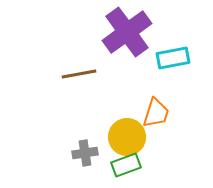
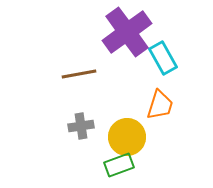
cyan rectangle: moved 10 px left; rotated 72 degrees clockwise
orange trapezoid: moved 4 px right, 8 px up
gray cross: moved 4 px left, 27 px up
green rectangle: moved 7 px left
